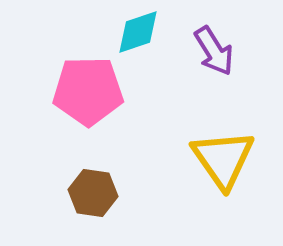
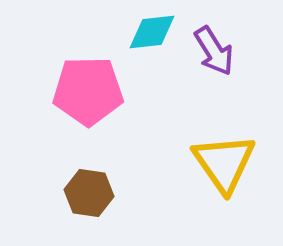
cyan diamond: moved 14 px right; rotated 12 degrees clockwise
yellow triangle: moved 1 px right, 4 px down
brown hexagon: moved 4 px left
